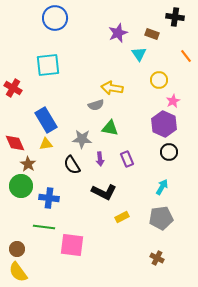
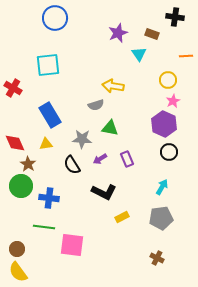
orange line: rotated 56 degrees counterclockwise
yellow circle: moved 9 px right
yellow arrow: moved 1 px right, 2 px up
blue rectangle: moved 4 px right, 5 px up
purple arrow: rotated 64 degrees clockwise
